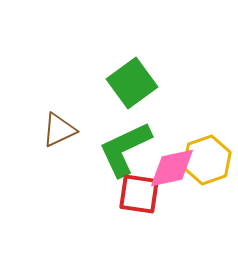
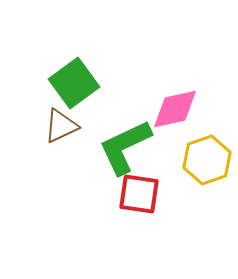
green square: moved 58 px left
brown triangle: moved 2 px right, 4 px up
green L-shape: moved 2 px up
pink diamond: moved 3 px right, 59 px up
